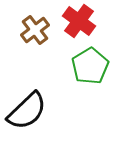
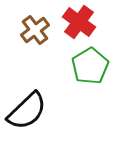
red cross: moved 1 px down
